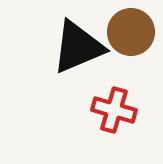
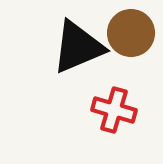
brown circle: moved 1 px down
